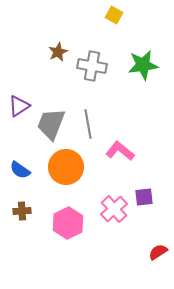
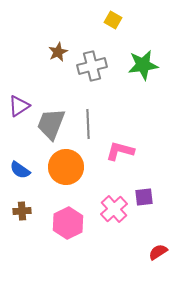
yellow square: moved 1 px left, 5 px down
gray cross: rotated 24 degrees counterclockwise
gray line: rotated 8 degrees clockwise
pink L-shape: rotated 24 degrees counterclockwise
